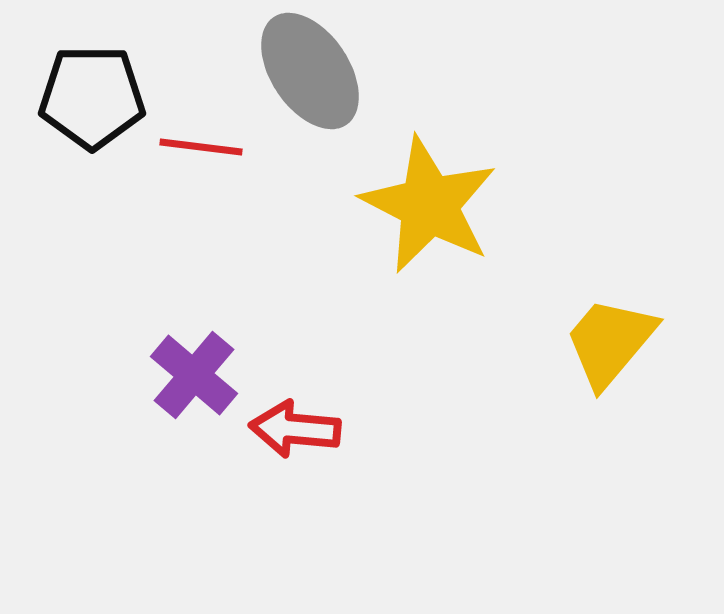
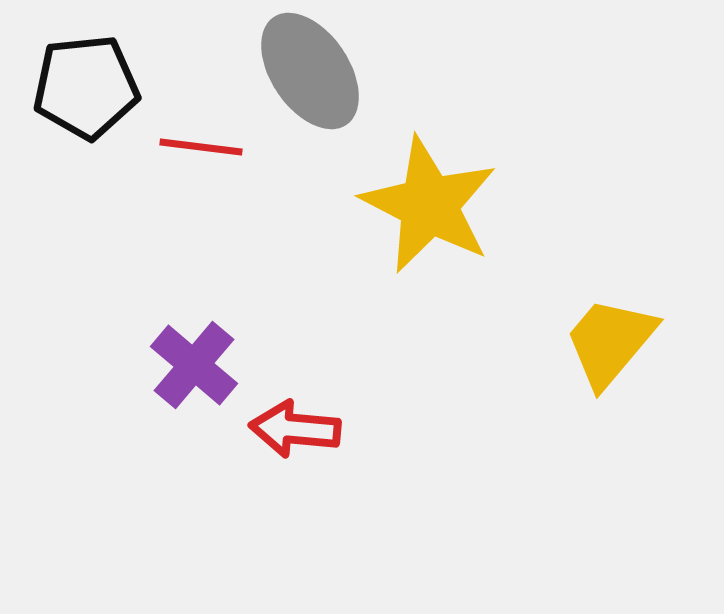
black pentagon: moved 6 px left, 10 px up; rotated 6 degrees counterclockwise
purple cross: moved 10 px up
